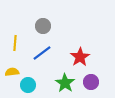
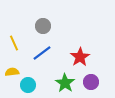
yellow line: moved 1 px left; rotated 28 degrees counterclockwise
